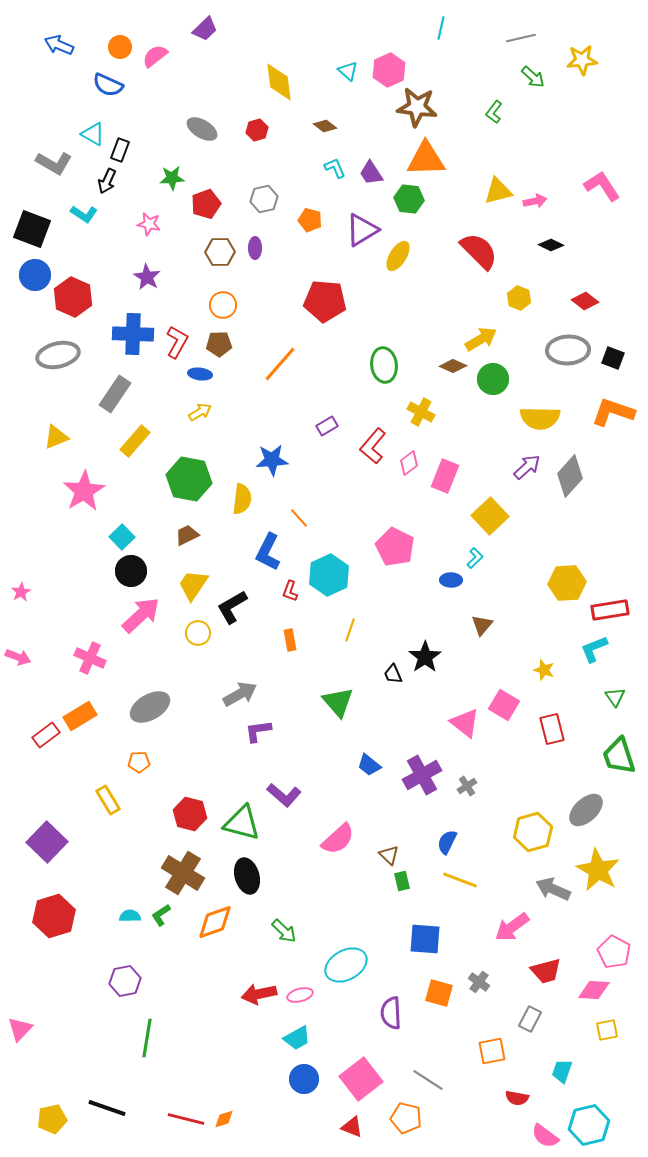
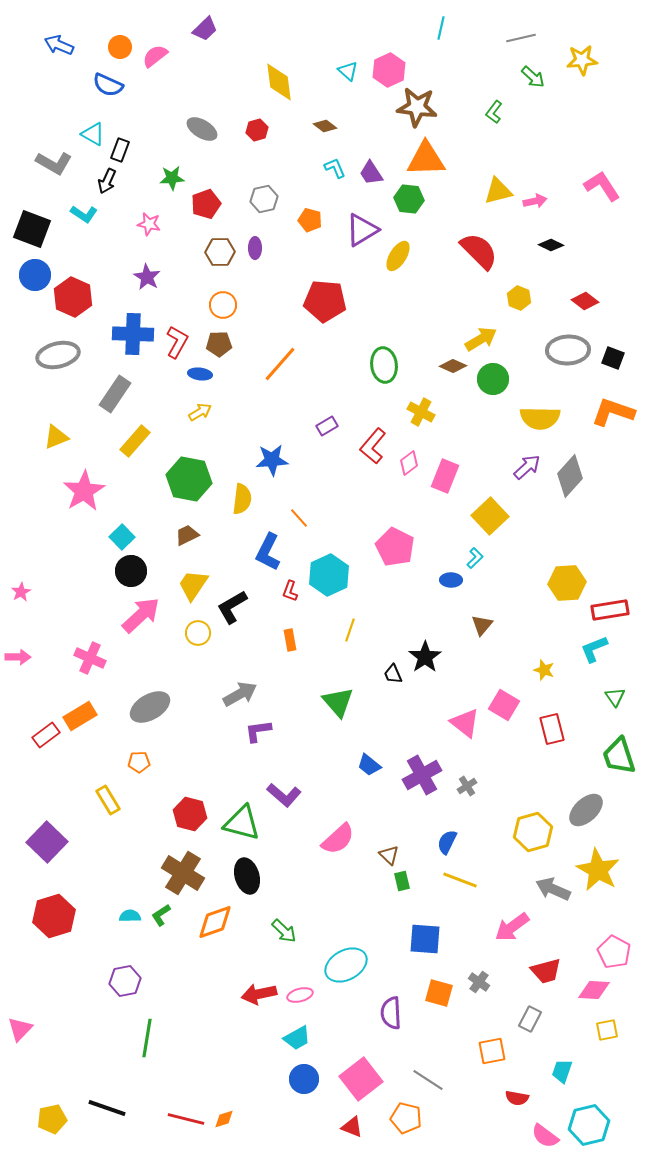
pink arrow at (18, 657): rotated 20 degrees counterclockwise
